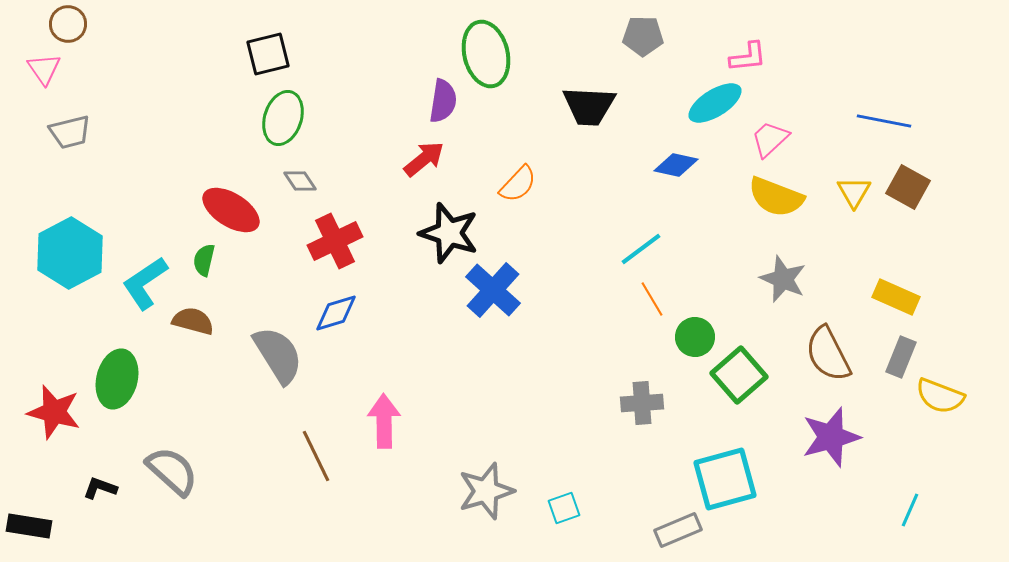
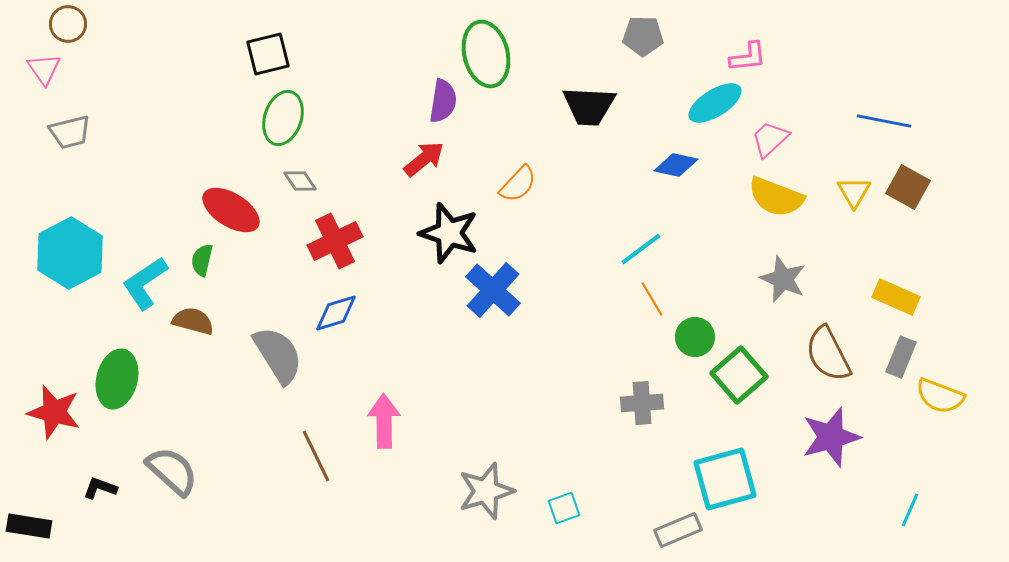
green semicircle at (204, 260): moved 2 px left
